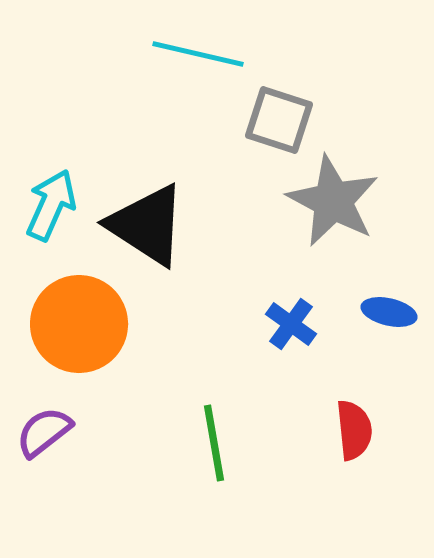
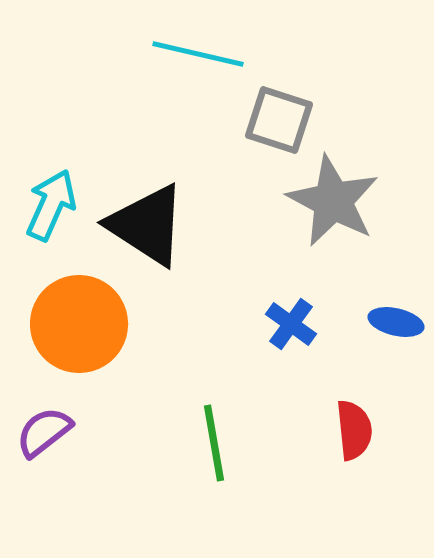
blue ellipse: moved 7 px right, 10 px down
